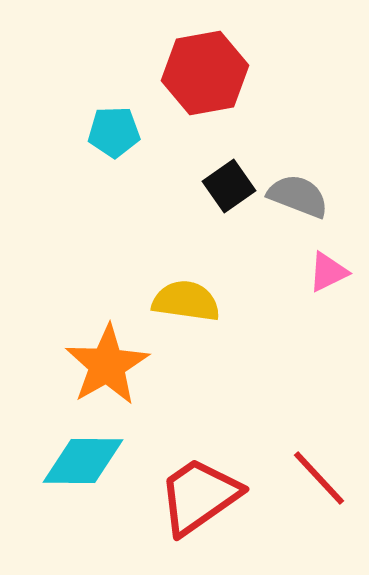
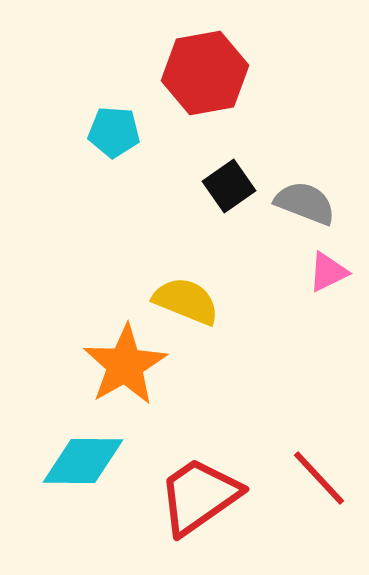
cyan pentagon: rotated 6 degrees clockwise
gray semicircle: moved 7 px right, 7 px down
yellow semicircle: rotated 14 degrees clockwise
orange star: moved 18 px right
